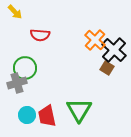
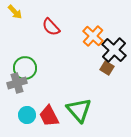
red semicircle: moved 11 px right, 8 px up; rotated 42 degrees clockwise
orange cross: moved 2 px left, 4 px up
green triangle: rotated 12 degrees counterclockwise
red trapezoid: moved 2 px right; rotated 15 degrees counterclockwise
